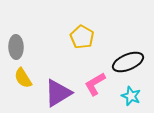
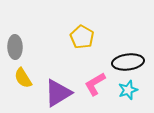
gray ellipse: moved 1 px left
black ellipse: rotated 16 degrees clockwise
cyan star: moved 3 px left, 6 px up; rotated 30 degrees clockwise
